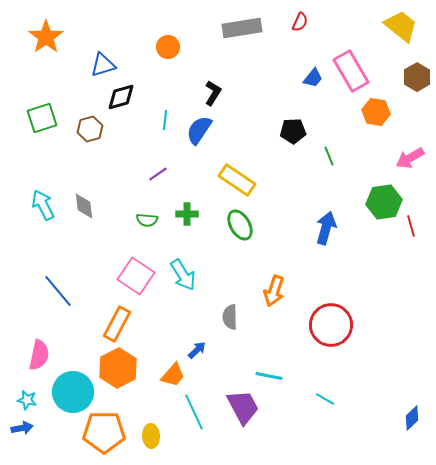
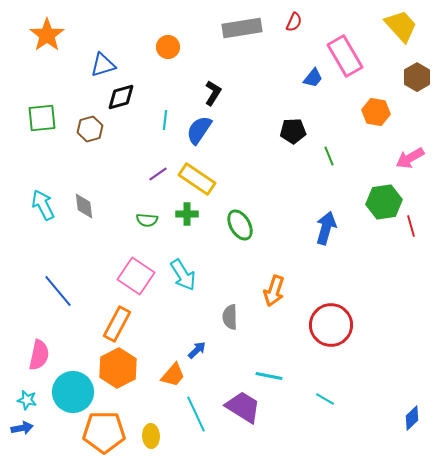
red semicircle at (300, 22): moved 6 px left
yellow trapezoid at (401, 26): rotated 9 degrees clockwise
orange star at (46, 37): moved 1 px right, 2 px up
pink rectangle at (351, 71): moved 6 px left, 15 px up
green square at (42, 118): rotated 12 degrees clockwise
yellow rectangle at (237, 180): moved 40 px left, 1 px up
purple trapezoid at (243, 407): rotated 30 degrees counterclockwise
cyan line at (194, 412): moved 2 px right, 2 px down
